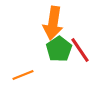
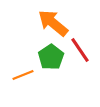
orange arrow: rotated 120 degrees clockwise
green pentagon: moved 8 px left, 8 px down
